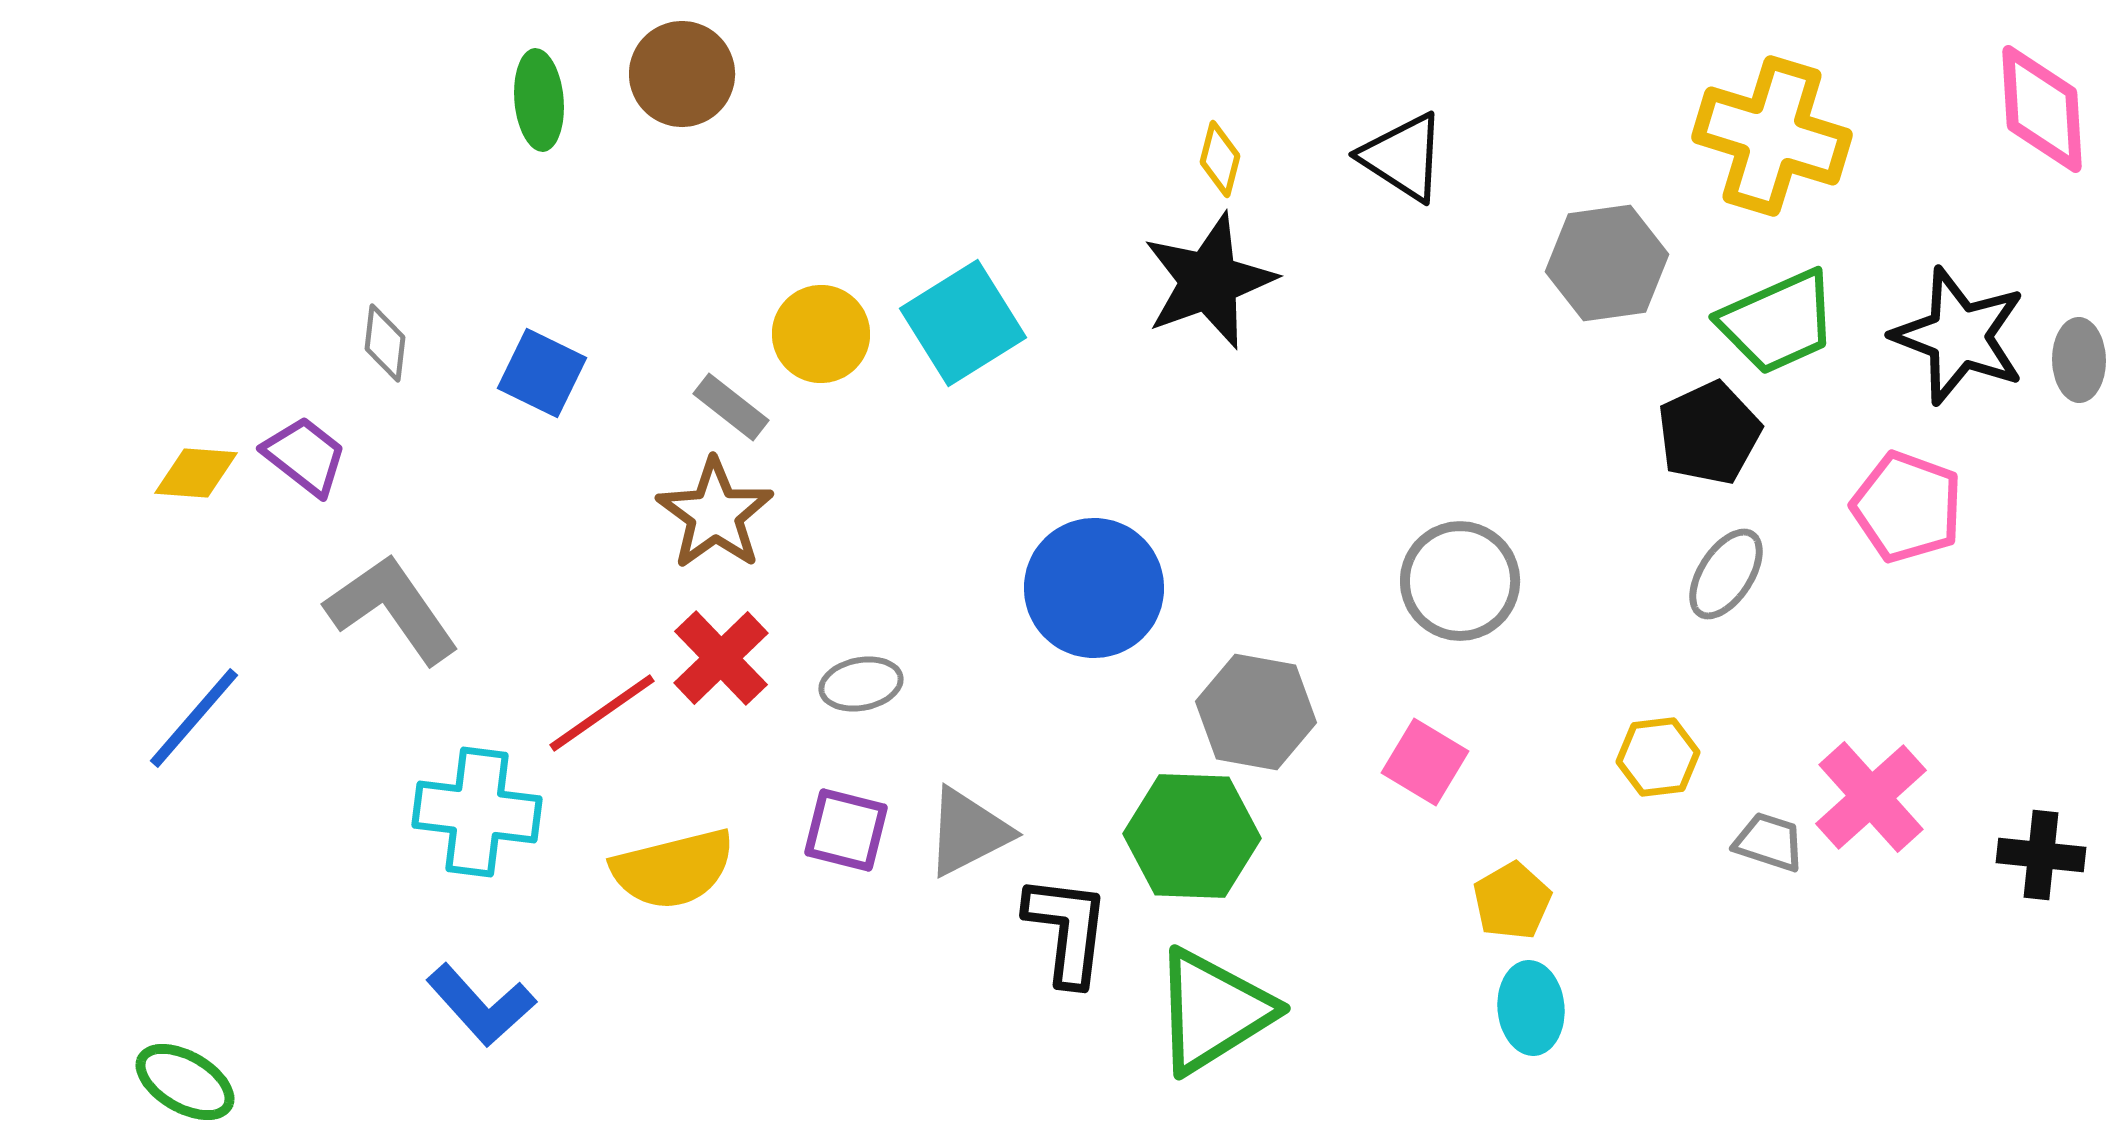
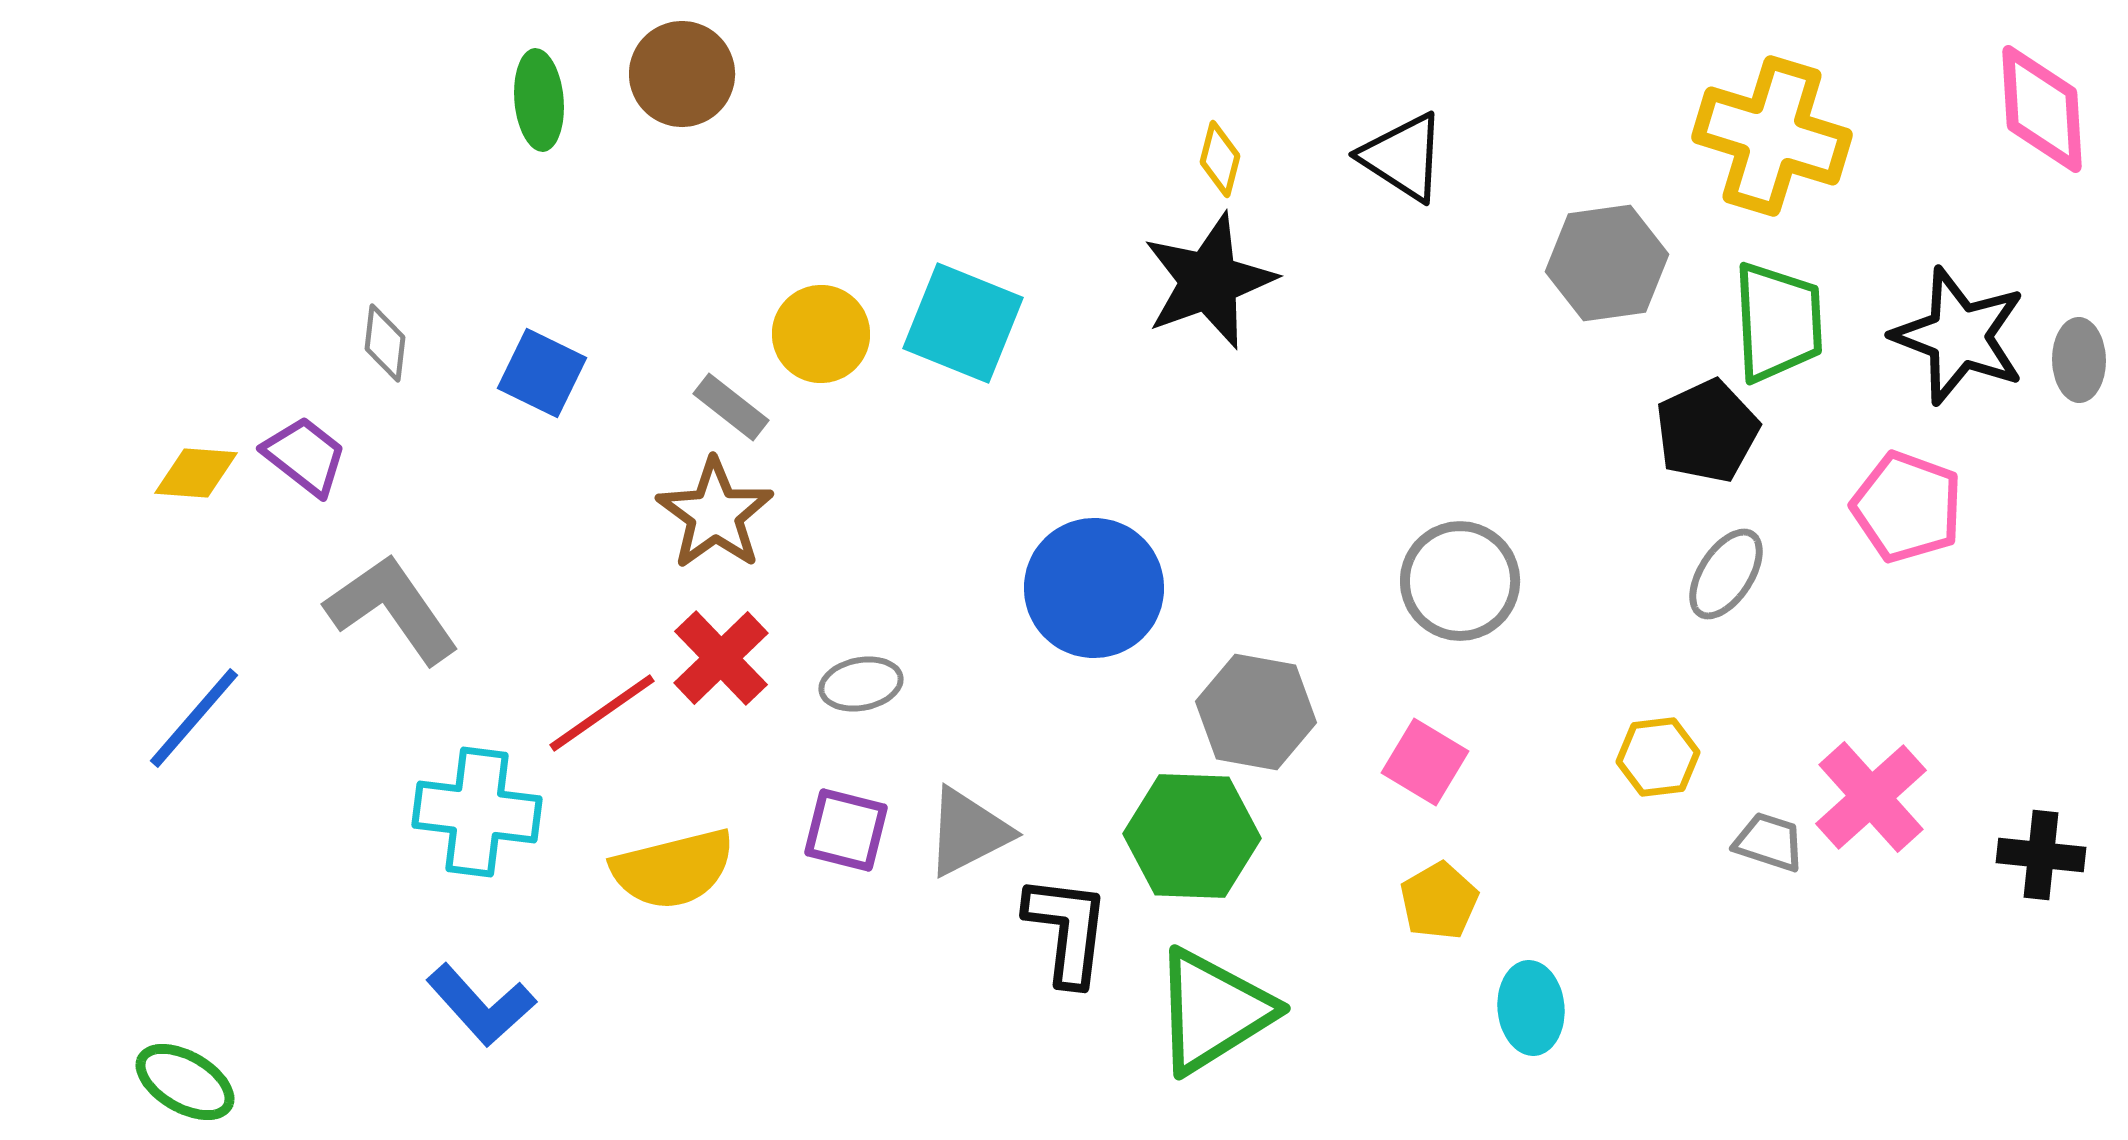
green trapezoid at (1778, 322): rotated 69 degrees counterclockwise
cyan square at (963, 323): rotated 36 degrees counterclockwise
black pentagon at (1709, 433): moved 2 px left, 2 px up
yellow pentagon at (1512, 901): moved 73 px left
